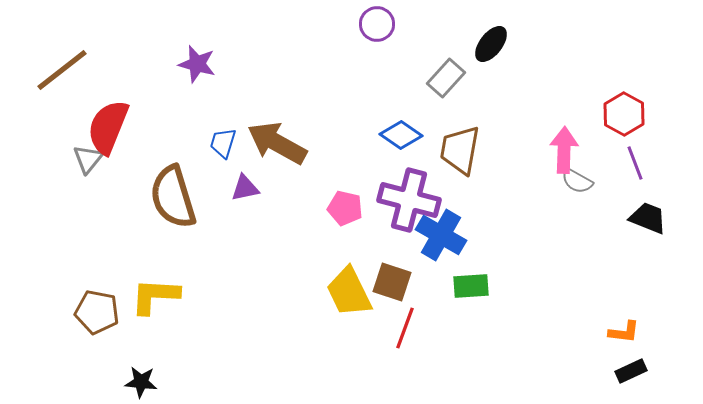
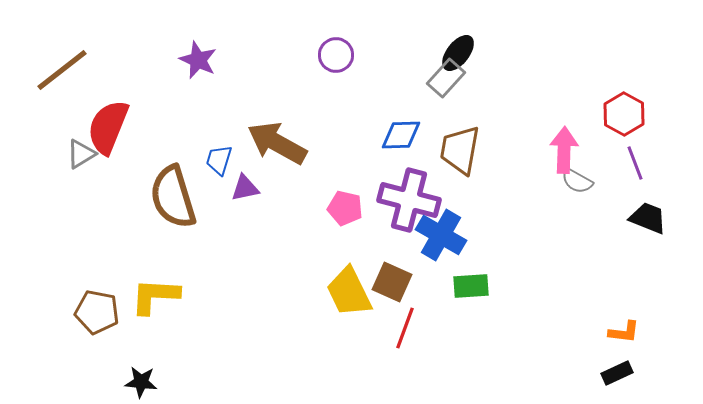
purple circle: moved 41 px left, 31 px down
black ellipse: moved 33 px left, 9 px down
purple star: moved 1 px right, 4 px up; rotated 9 degrees clockwise
blue diamond: rotated 36 degrees counterclockwise
blue trapezoid: moved 4 px left, 17 px down
gray triangle: moved 7 px left, 5 px up; rotated 20 degrees clockwise
brown square: rotated 6 degrees clockwise
black rectangle: moved 14 px left, 2 px down
